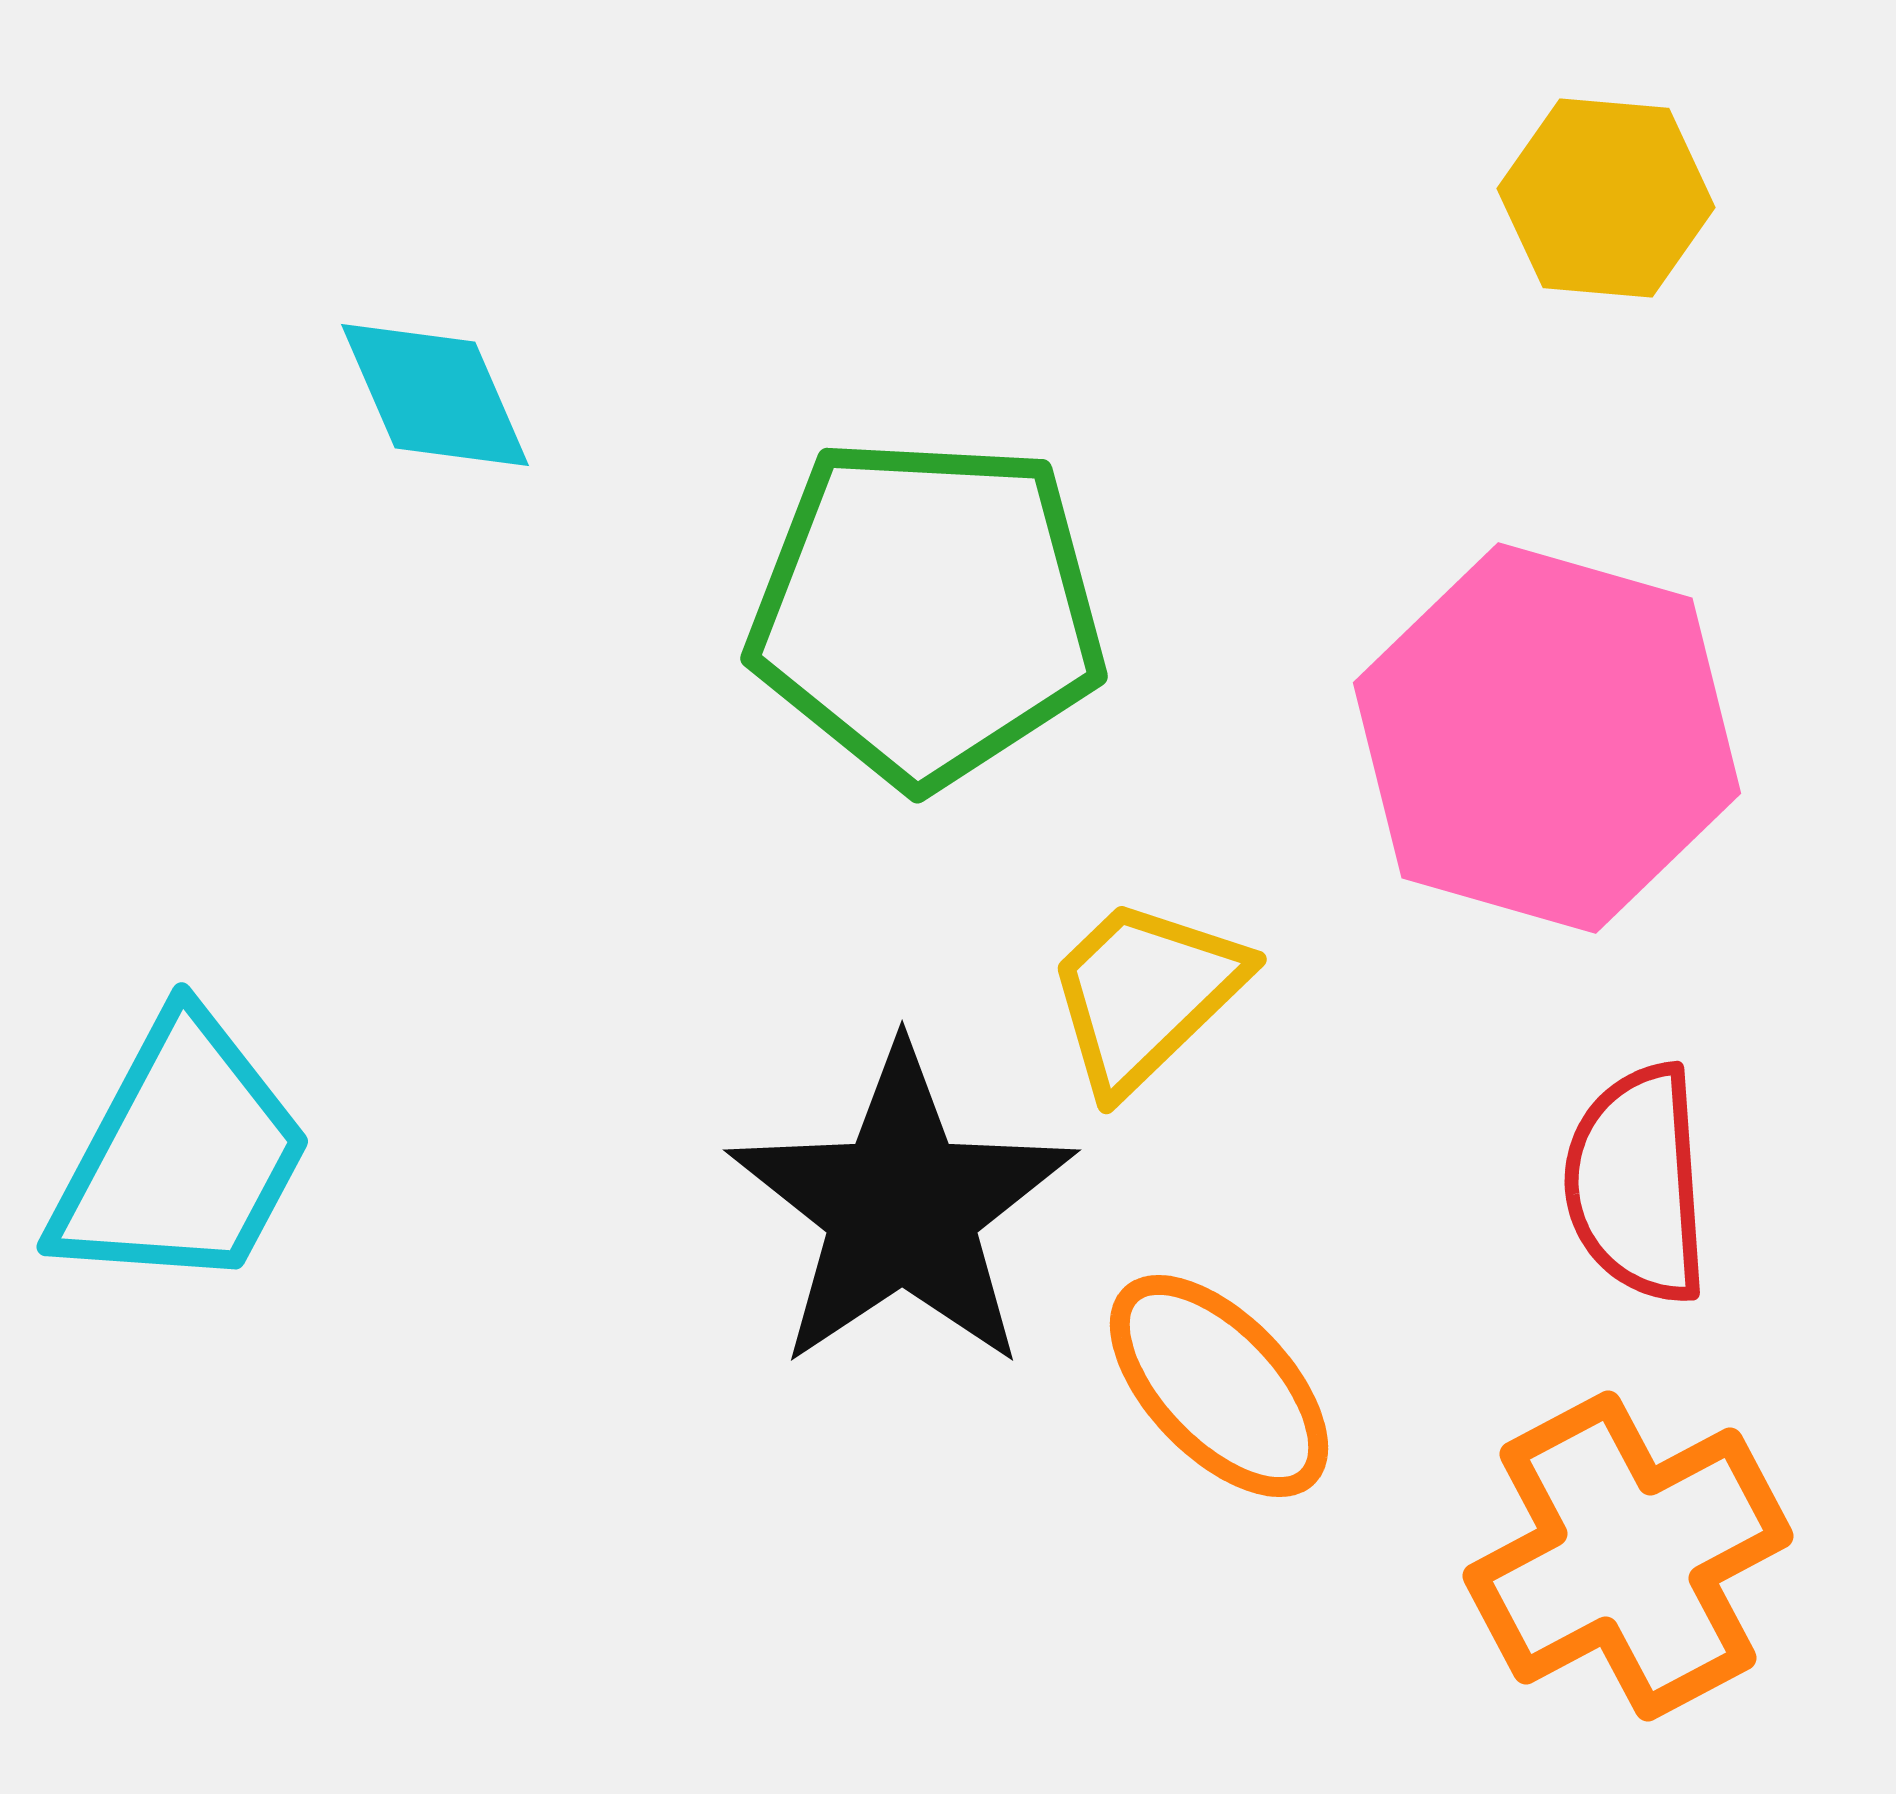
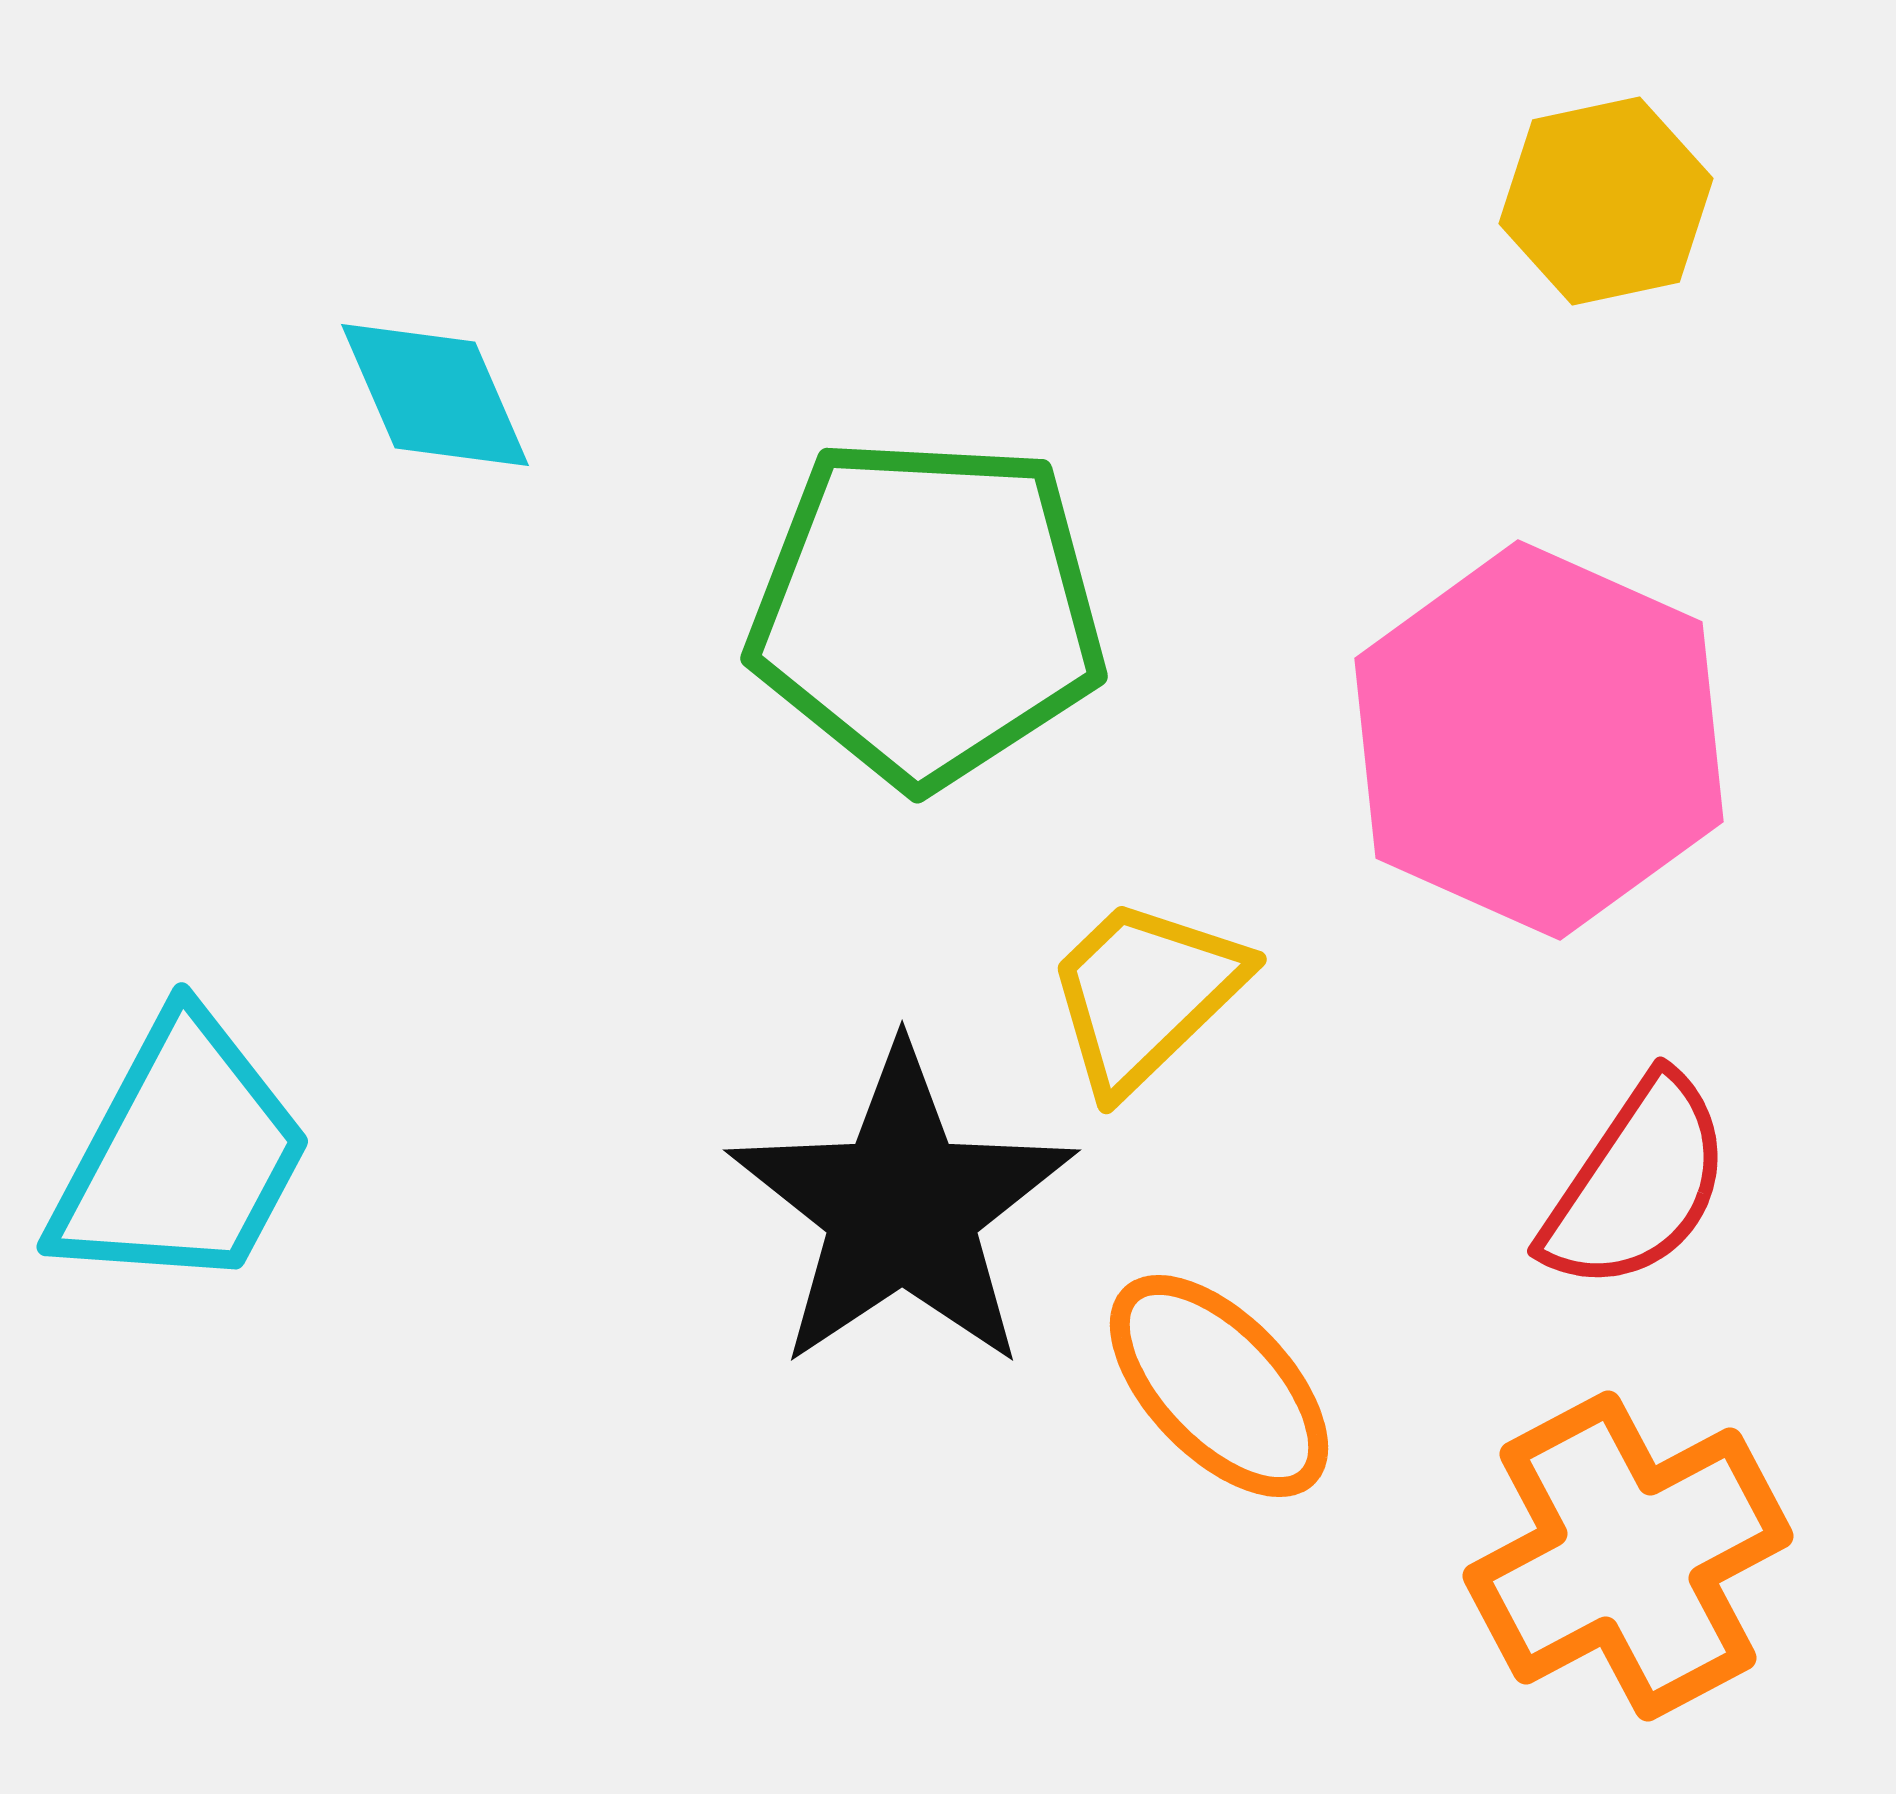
yellow hexagon: moved 3 px down; rotated 17 degrees counterclockwise
pink hexagon: moved 8 px left, 2 px down; rotated 8 degrees clockwise
red semicircle: rotated 142 degrees counterclockwise
